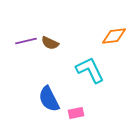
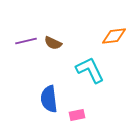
brown semicircle: moved 3 px right
blue semicircle: rotated 20 degrees clockwise
pink rectangle: moved 1 px right, 2 px down
